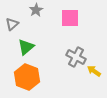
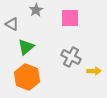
gray triangle: rotated 48 degrees counterclockwise
gray cross: moved 5 px left
yellow arrow: rotated 144 degrees clockwise
